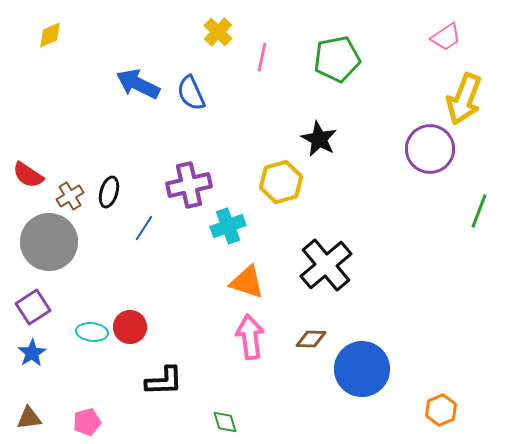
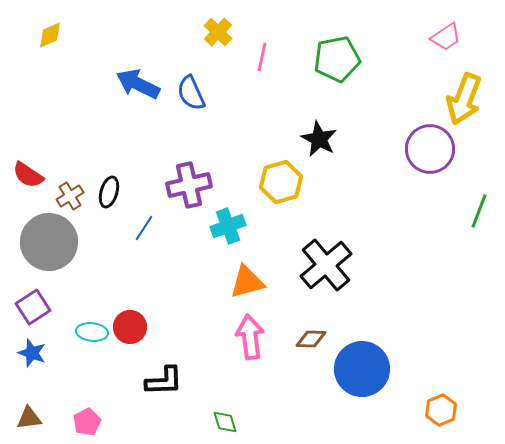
orange triangle: rotated 33 degrees counterclockwise
blue star: rotated 20 degrees counterclockwise
pink pentagon: rotated 12 degrees counterclockwise
